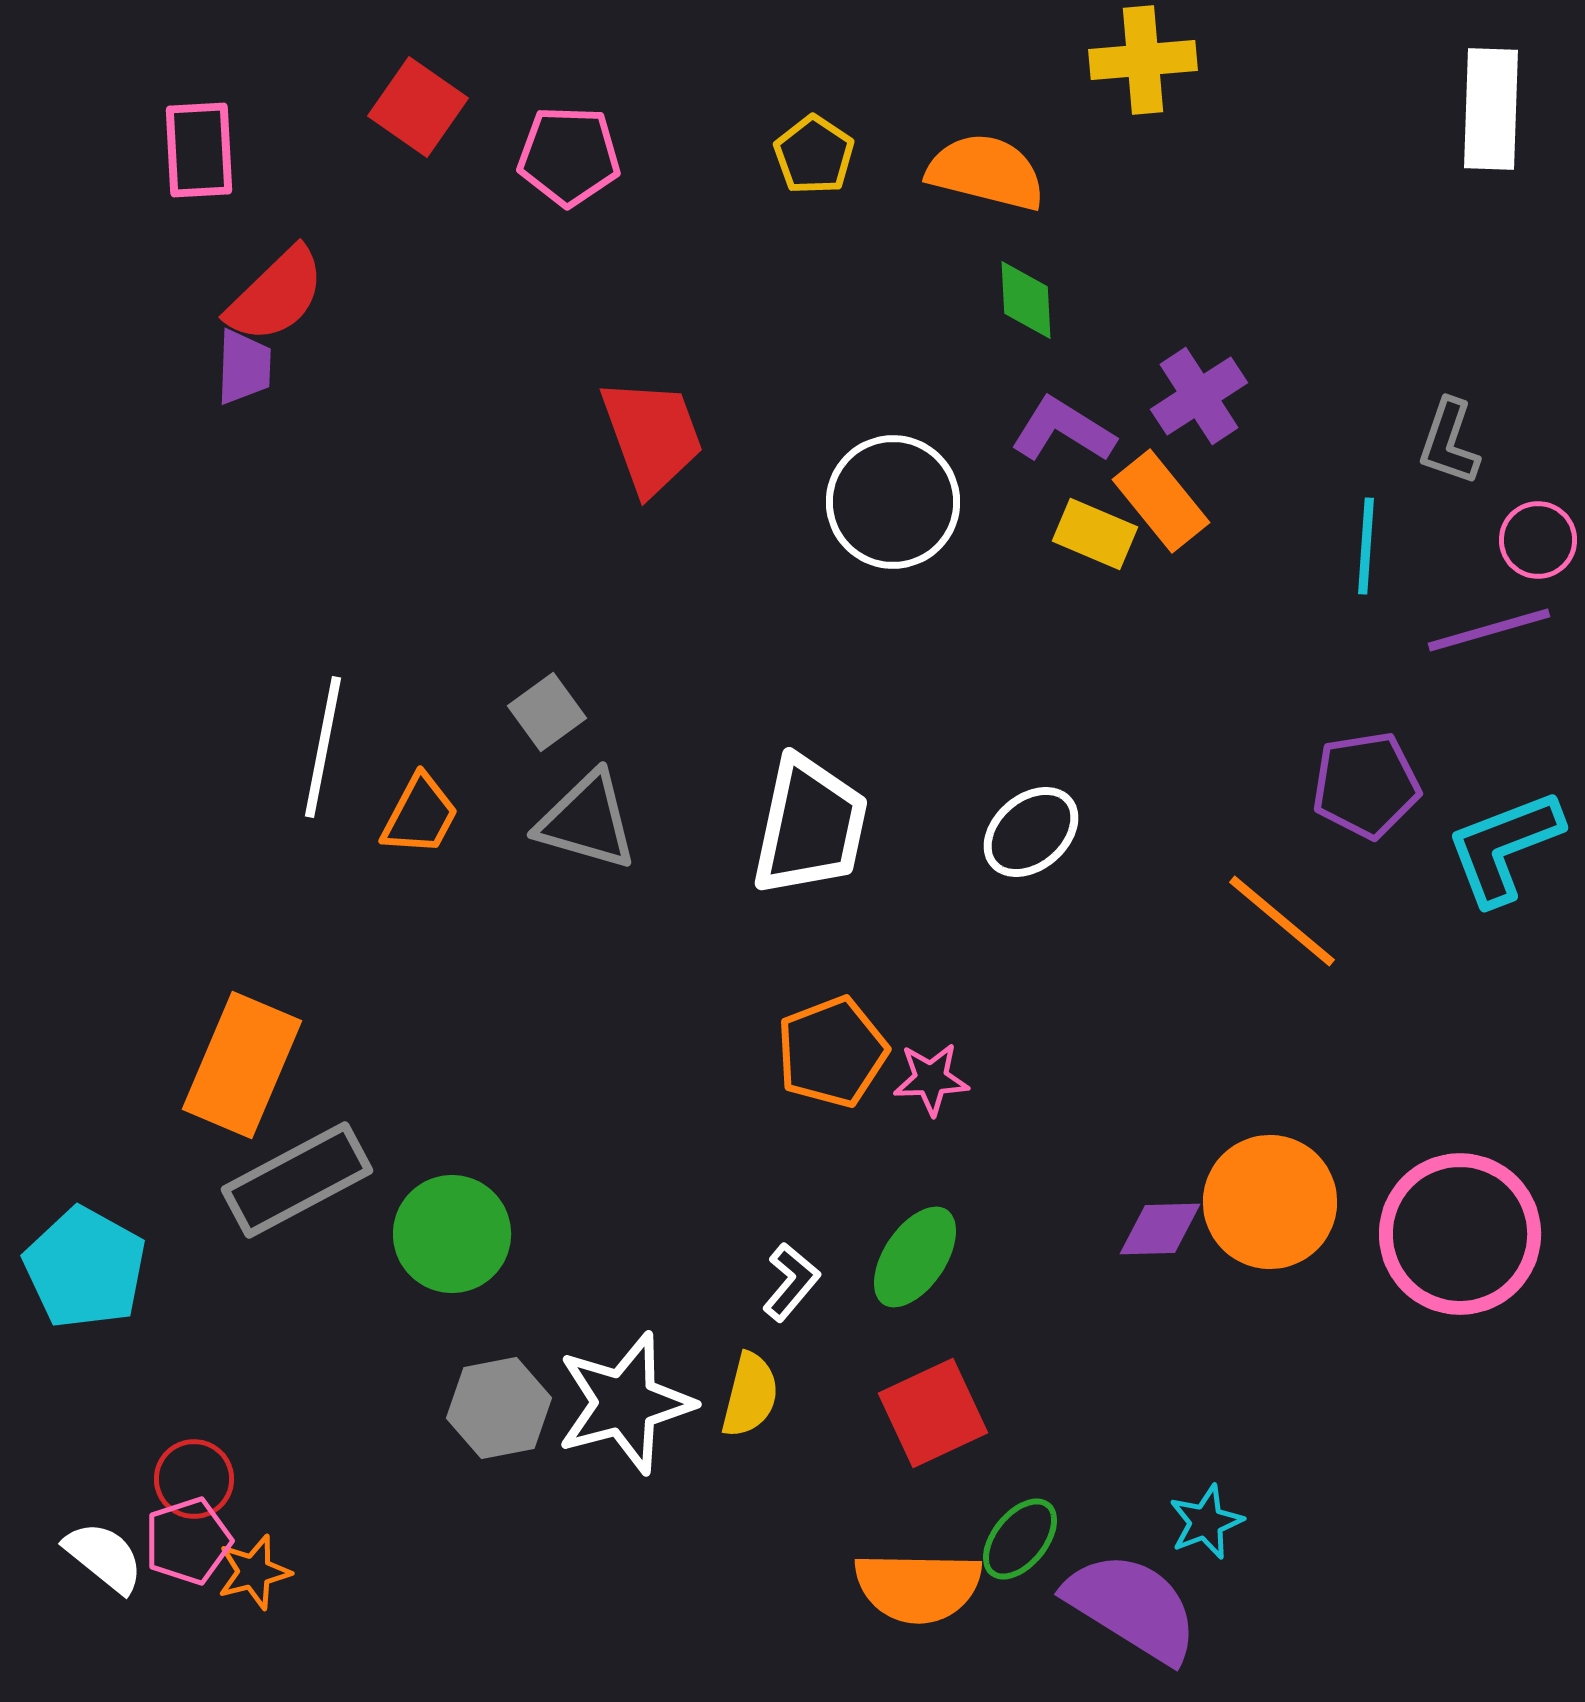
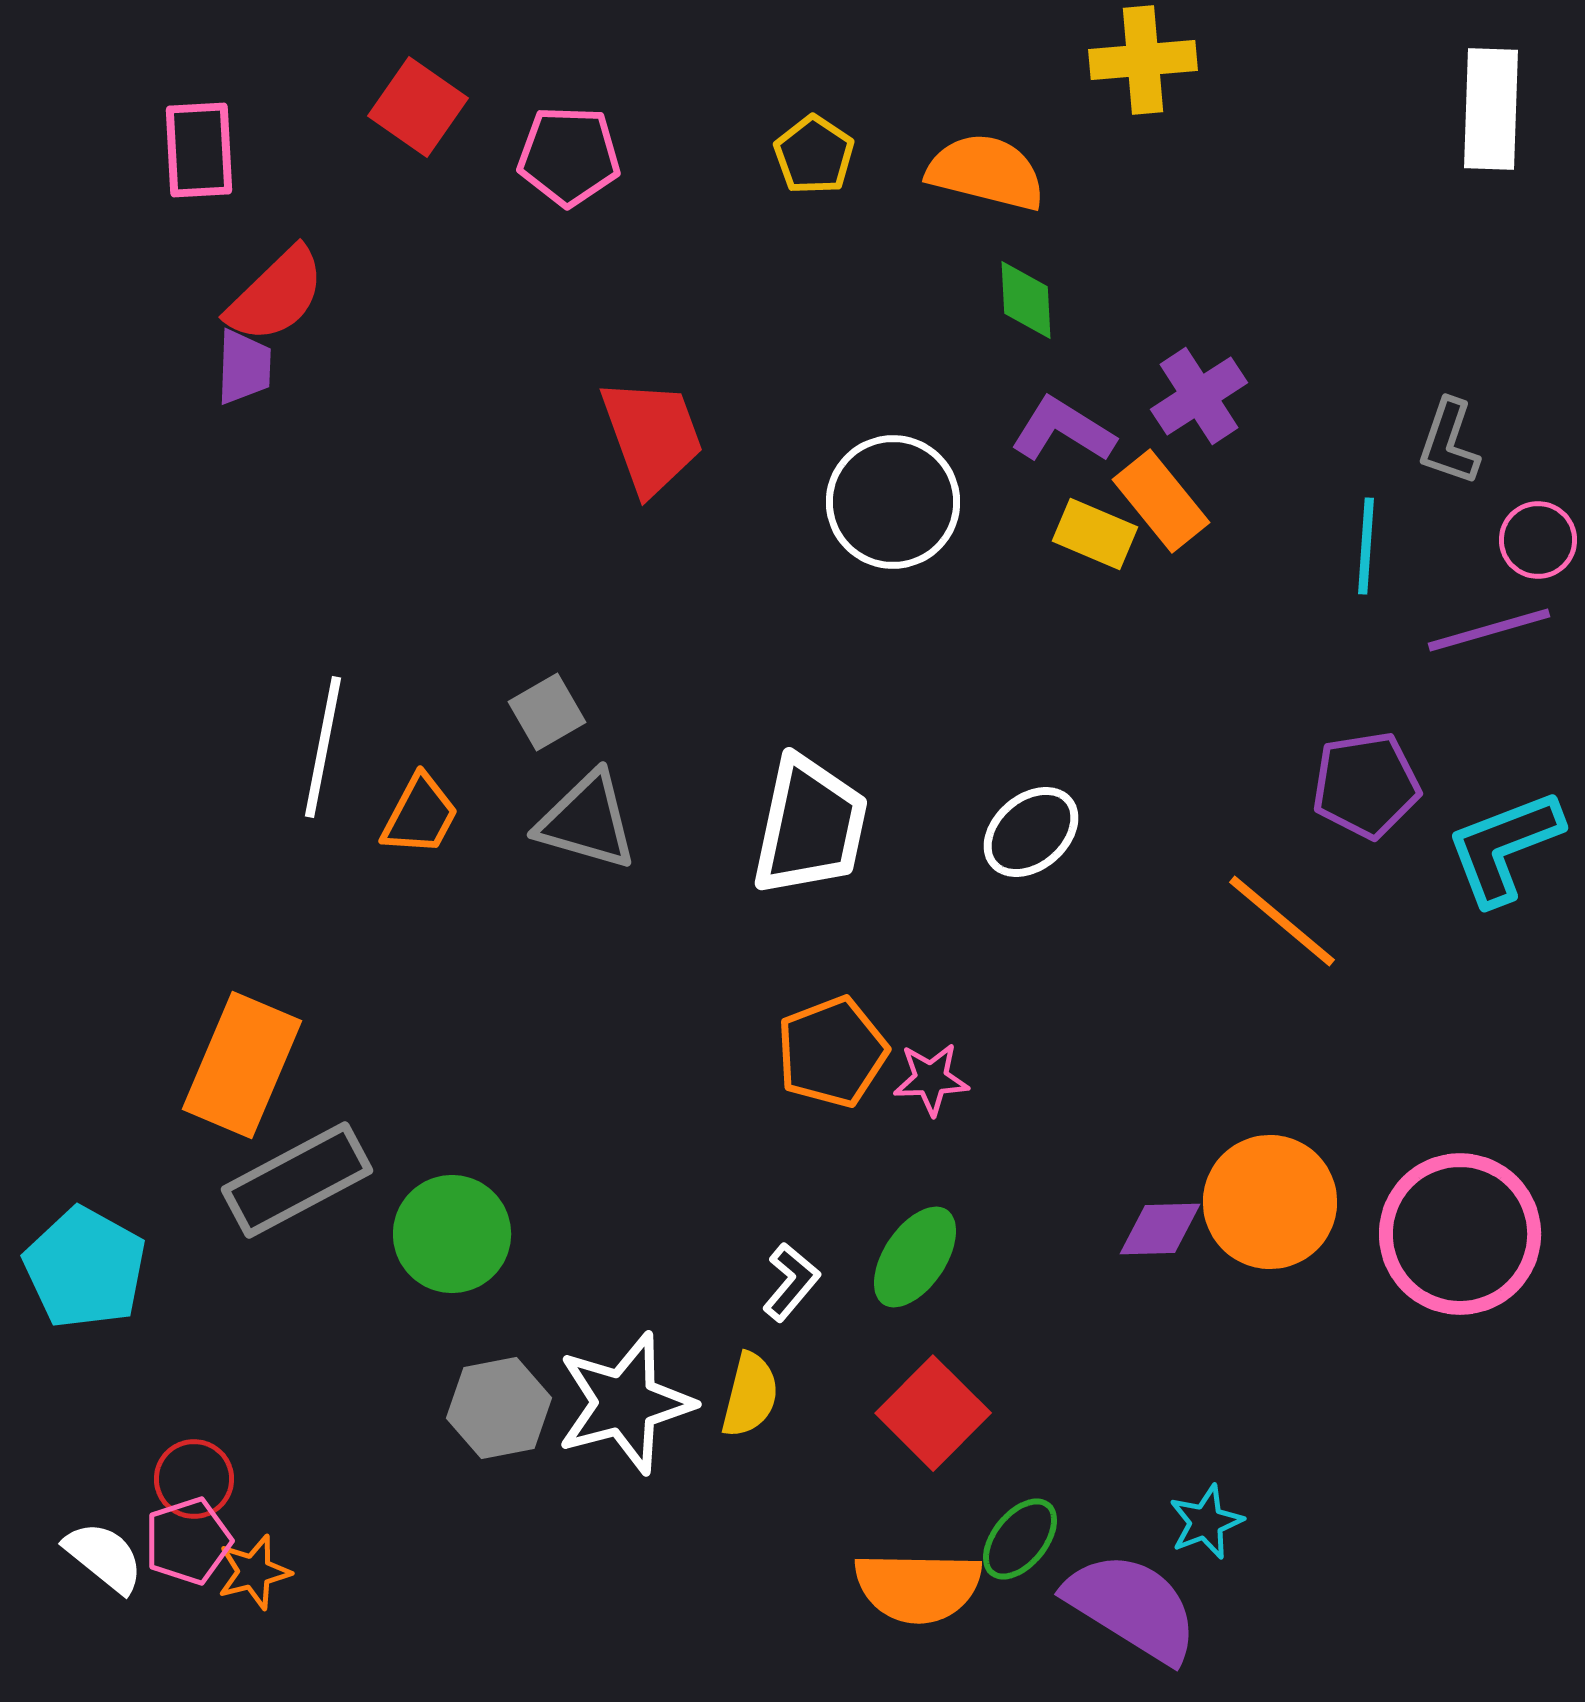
gray square at (547, 712): rotated 6 degrees clockwise
red square at (933, 1413): rotated 20 degrees counterclockwise
